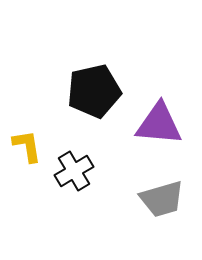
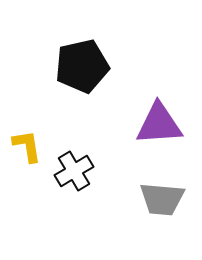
black pentagon: moved 12 px left, 25 px up
purple triangle: rotated 9 degrees counterclockwise
gray trapezoid: rotated 21 degrees clockwise
